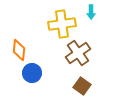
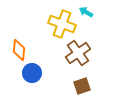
cyan arrow: moved 5 px left; rotated 120 degrees clockwise
yellow cross: rotated 28 degrees clockwise
brown square: rotated 36 degrees clockwise
